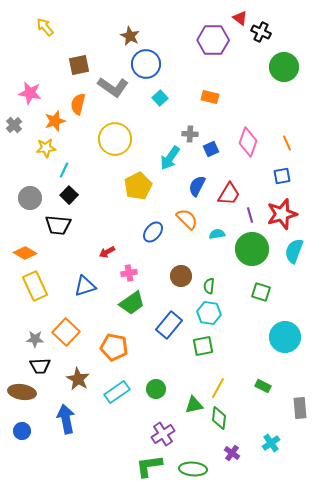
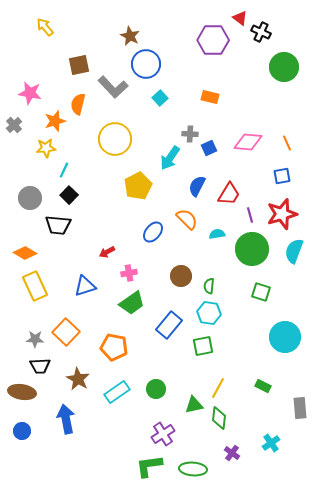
gray L-shape at (113, 87): rotated 12 degrees clockwise
pink diamond at (248, 142): rotated 76 degrees clockwise
blue square at (211, 149): moved 2 px left, 1 px up
